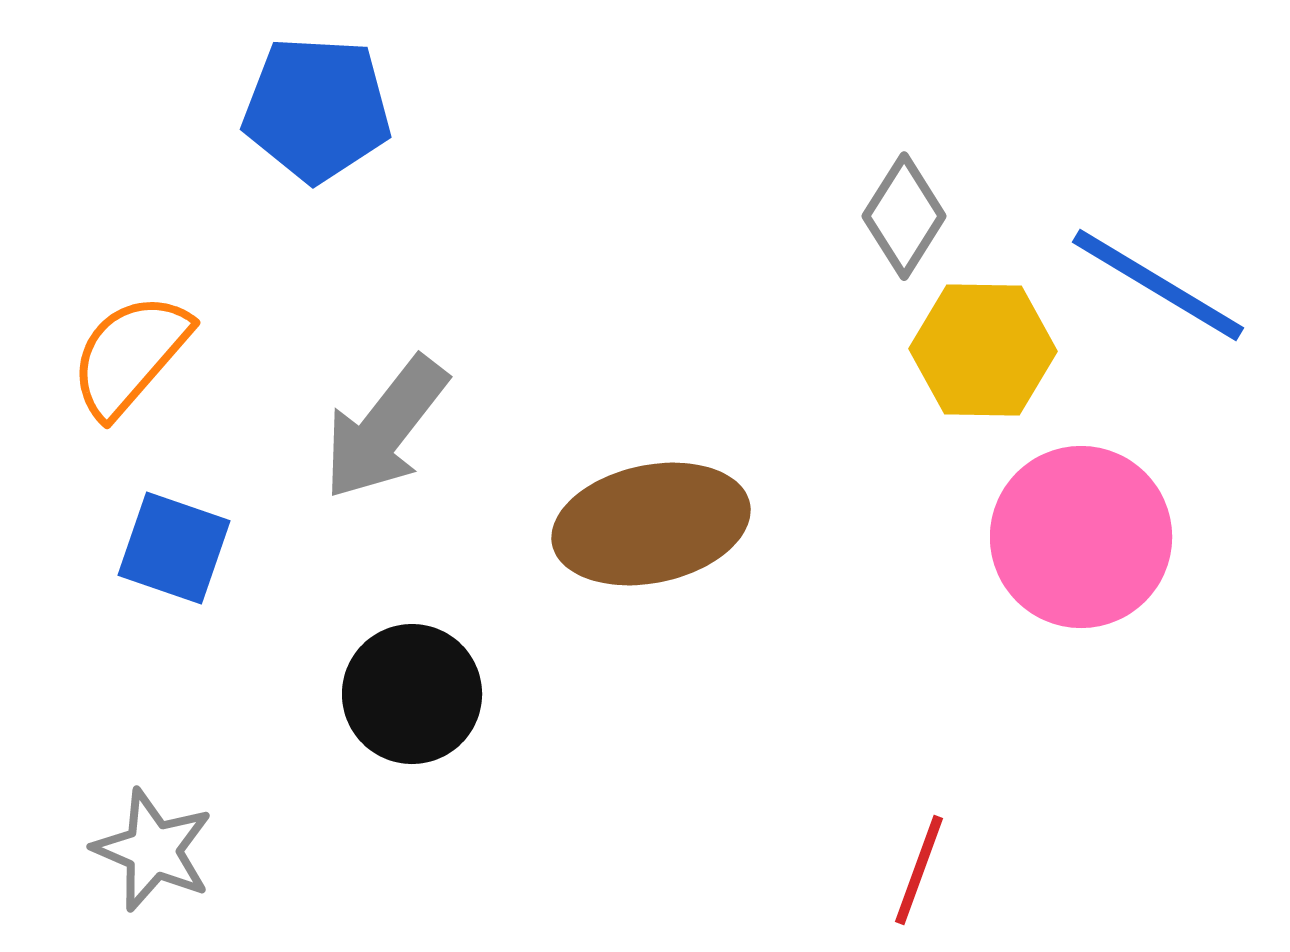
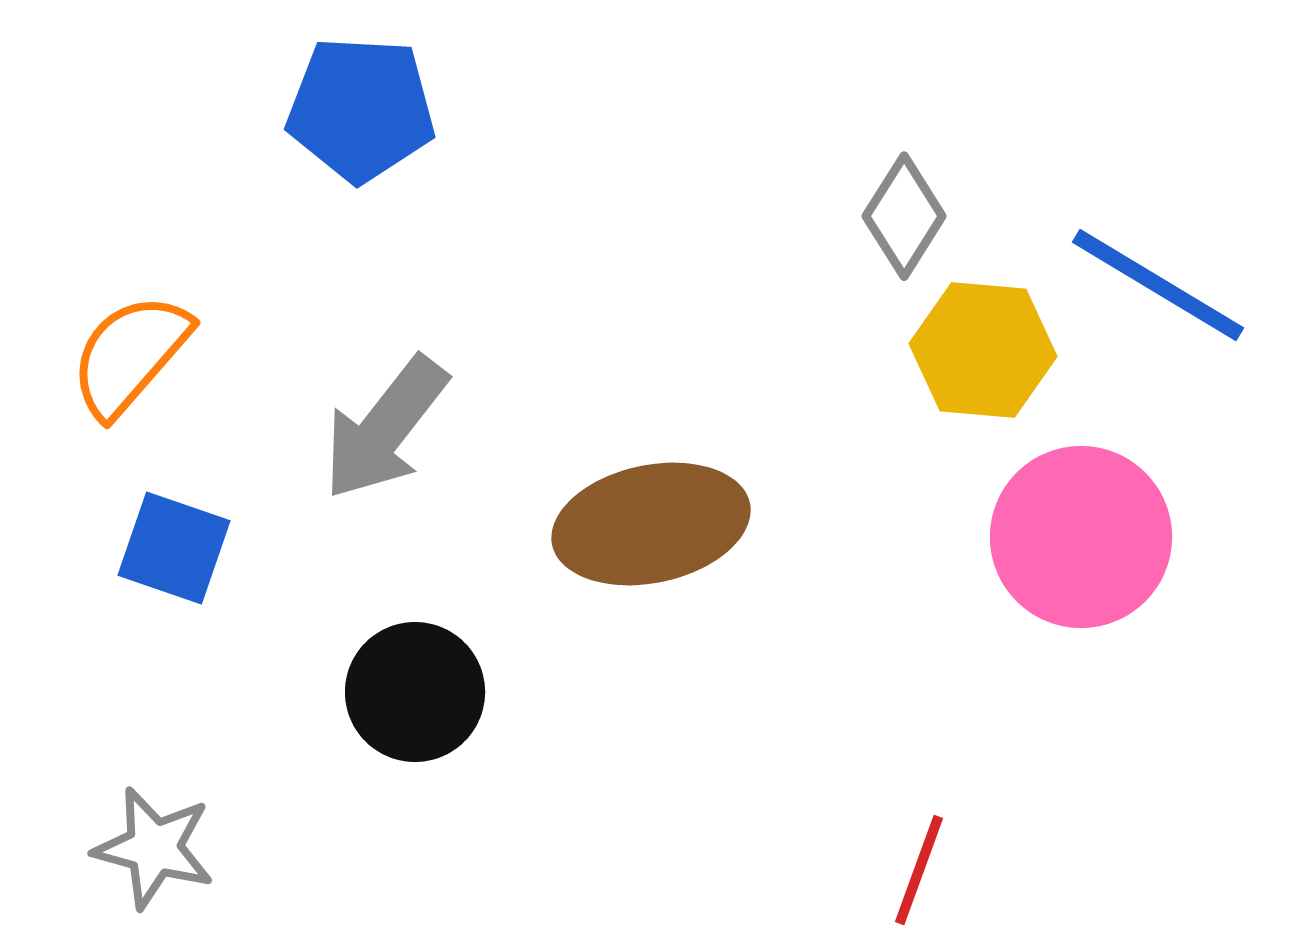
blue pentagon: moved 44 px right
yellow hexagon: rotated 4 degrees clockwise
black circle: moved 3 px right, 2 px up
gray star: moved 1 px right, 2 px up; rotated 8 degrees counterclockwise
